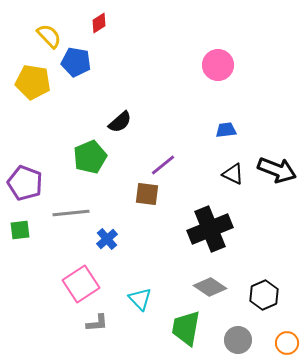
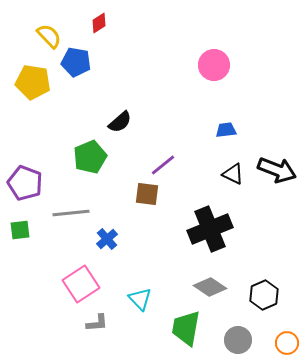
pink circle: moved 4 px left
